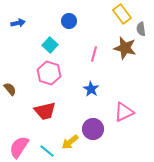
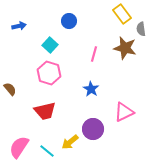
blue arrow: moved 1 px right, 3 px down
